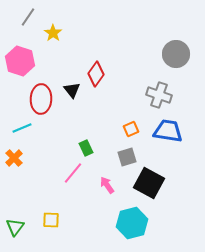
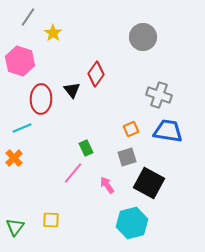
gray circle: moved 33 px left, 17 px up
